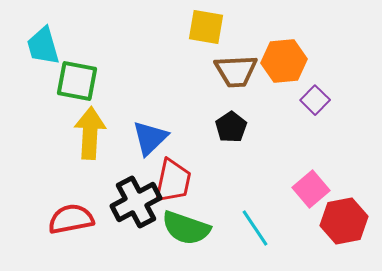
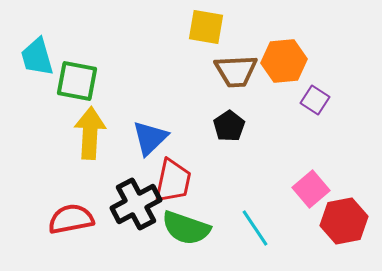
cyan trapezoid: moved 6 px left, 11 px down
purple square: rotated 12 degrees counterclockwise
black pentagon: moved 2 px left, 1 px up
black cross: moved 2 px down
